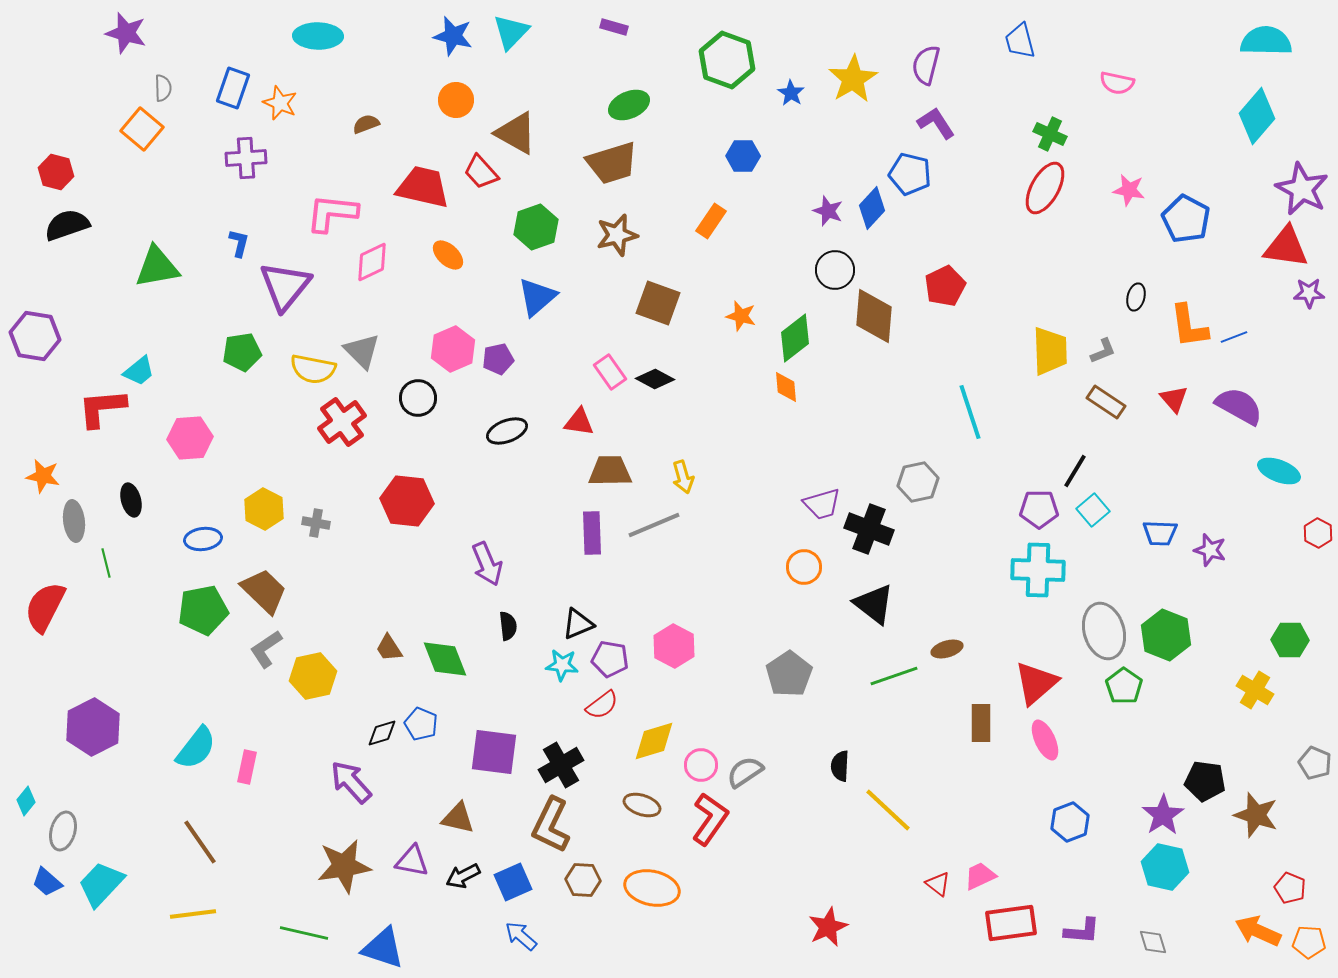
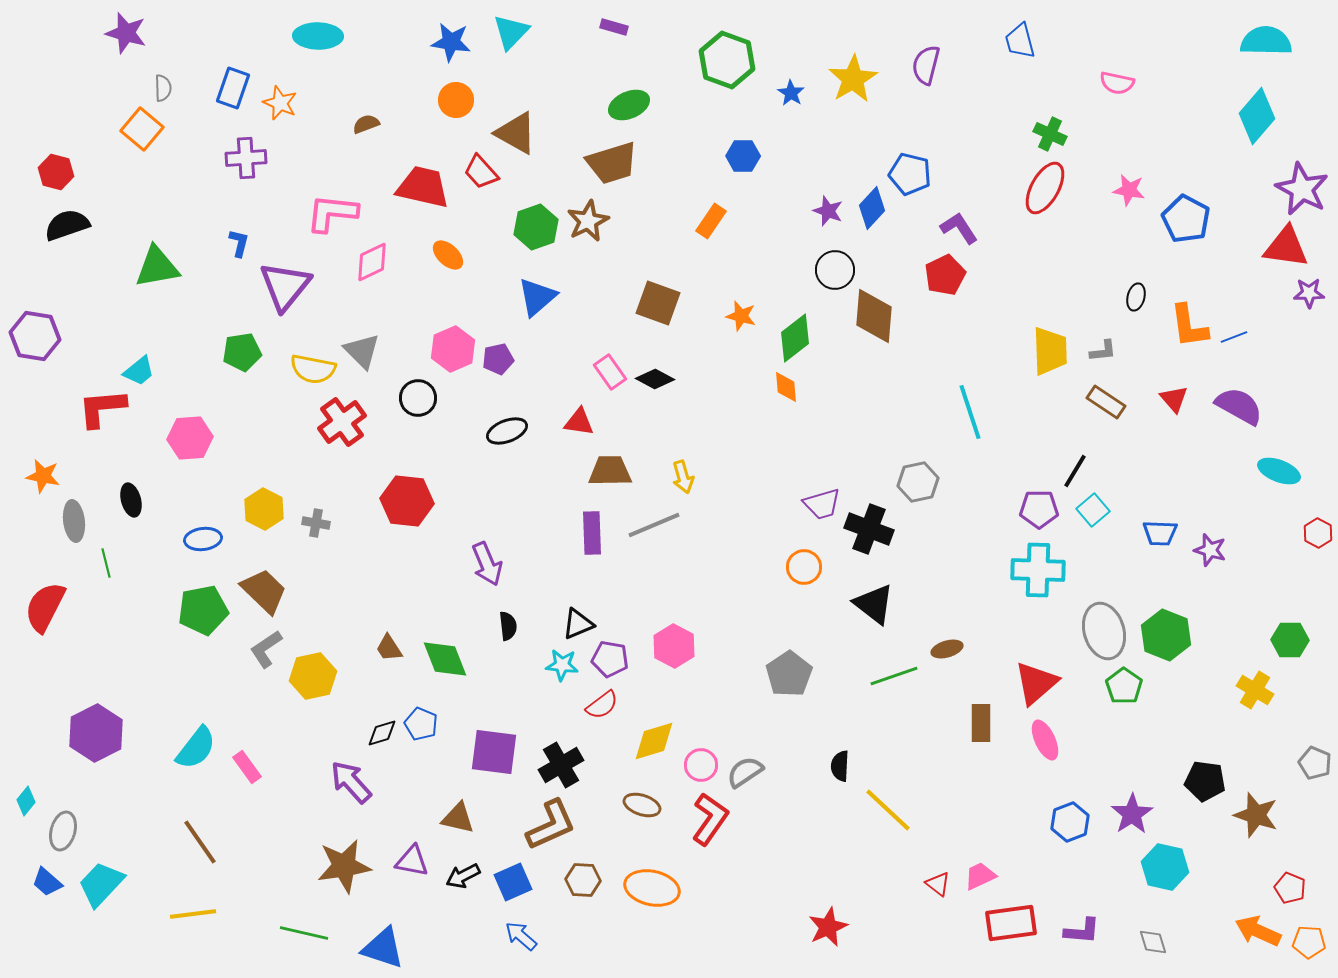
blue star at (453, 36): moved 2 px left, 6 px down; rotated 6 degrees counterclockwise
purple L-shape at (936, 123): moved 23 px right, 105 px down
brown star at (617, 235): moved 29 px left, 14 px up; rotated 12 degrees counterclockwise
red pentagon at (945, 286): moved 11 px up
gray L-shape at (1103, 351): rotated 16 degrees clockwise
purple hexagon at (93, 727): moved 3 px right, 6 px down
pink rectangle at (247, 767): rotated 48 degrees counterclockwise
purple star at (1163, 815): moved 31 px left, 1 px up
brown L-shape at (551, 825): rotated 140 degrees counterclockwise
